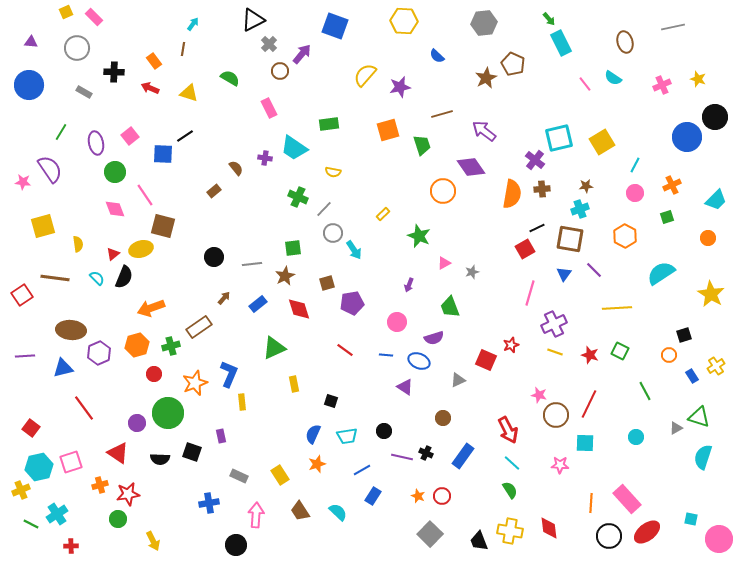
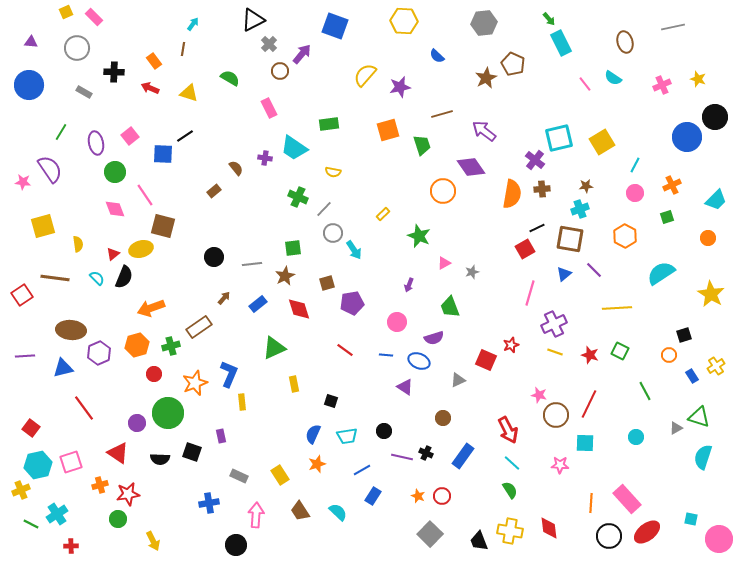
blue triangle at (564, 274): rotated 14 degrees clockwise
cyan hexagon at (39, 467): moved 1 px left, 2 px up
